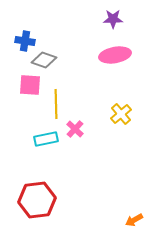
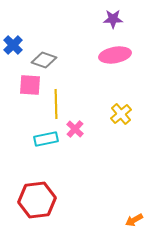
blue cross: moved 12 px left, 4 px down; rotated 36 degrees clockwise
